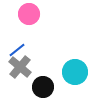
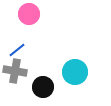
gray cross: moved 5 px left, 4 px down; rotated 30 degrees counterclockwise
